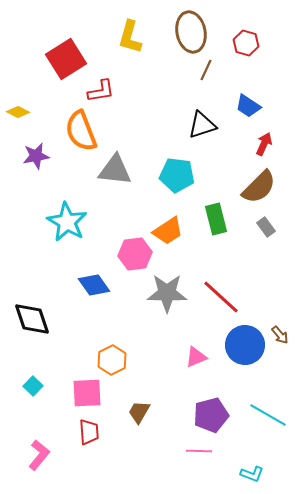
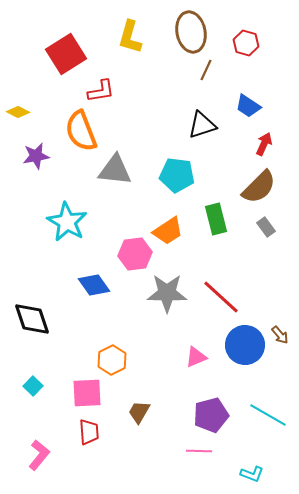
red square: moved 5 px up
